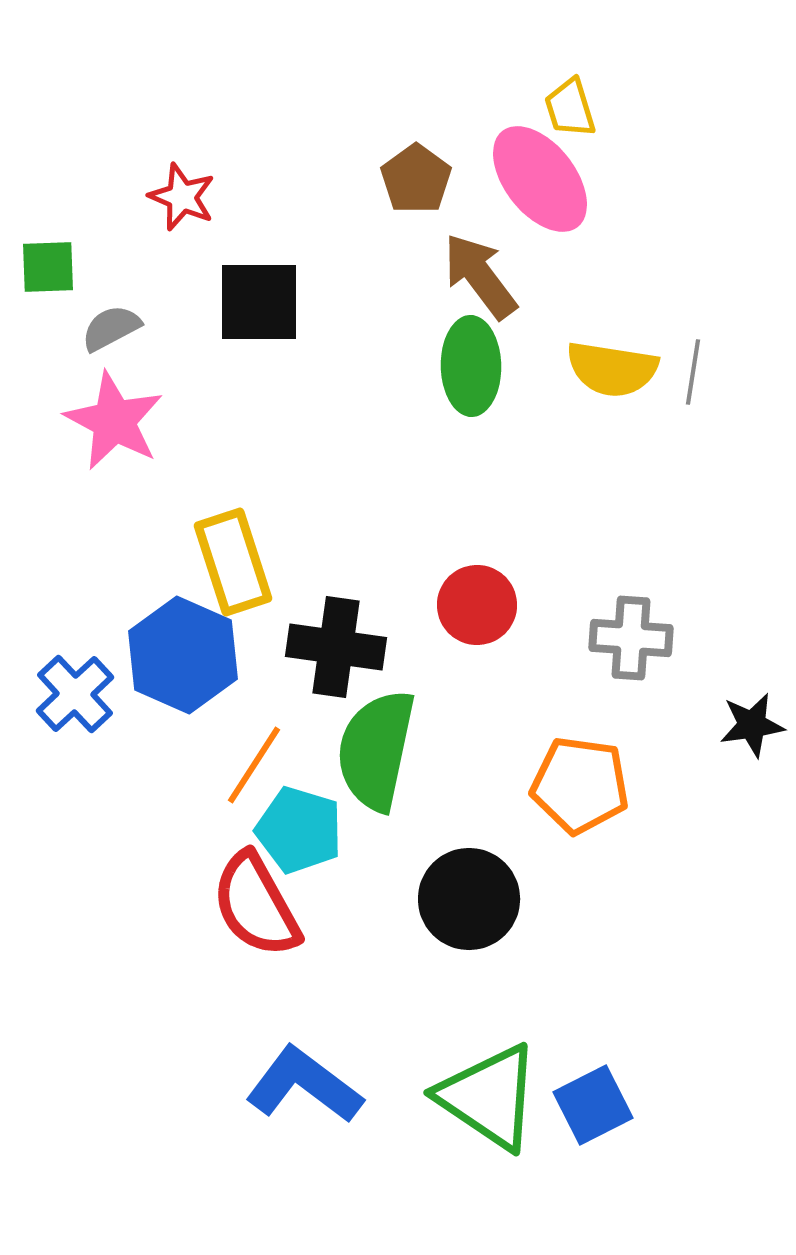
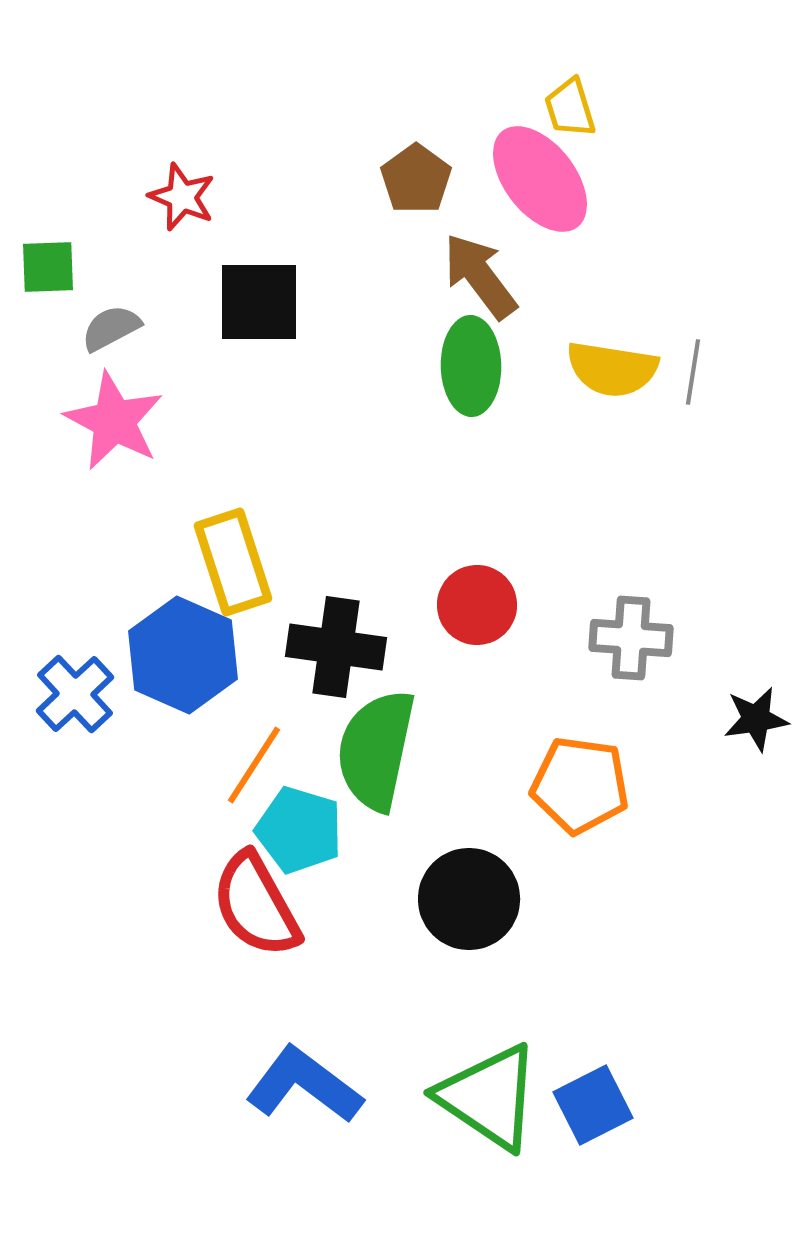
black star: moved 4 px right, 6 px up
